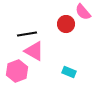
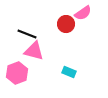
pink semicircle: moved 1 px down; rotated 84 degrees counterclockwise
black line: rotated 30 degrees clockwise
pink triangle: rotated 15 degrees counterclockwise
pink hexagon: moved 2 px down
